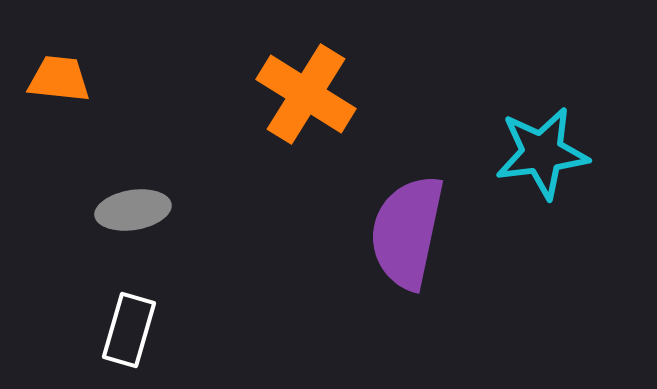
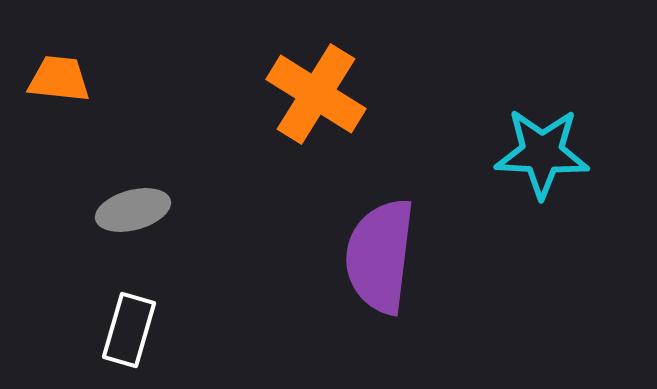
orange cross: moved 10 px right
cyan star: rotated 10 degrees clockwise
gray ellipse: rotated 6 degrees counterclockwise
purple semicircle: moved 27 px left, 24 px down; rotated 5 degrees counterclockwise
